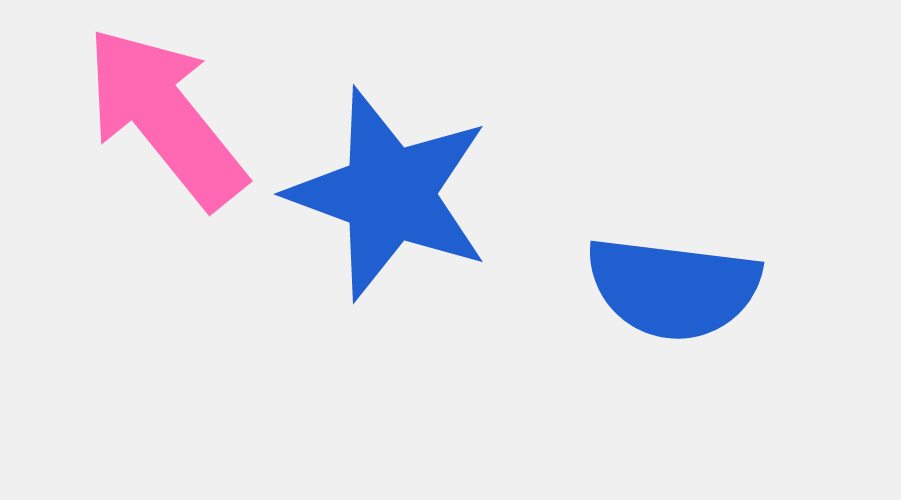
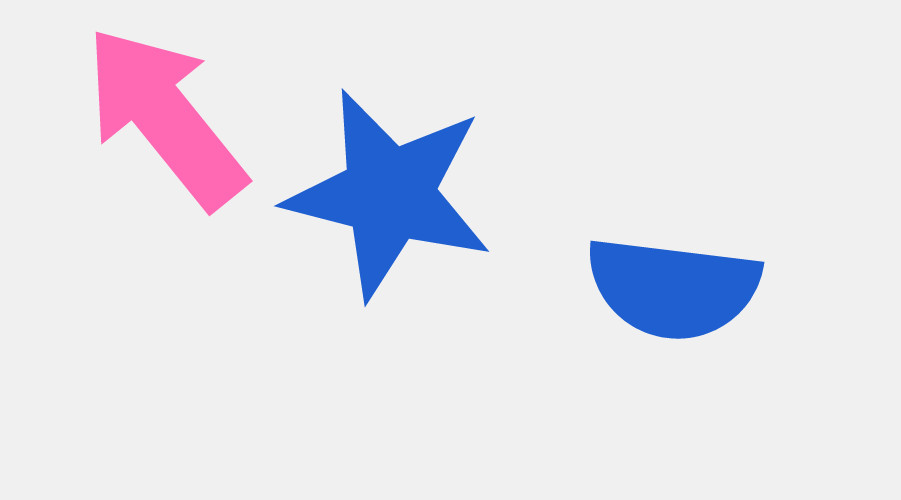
blue star: rotated 6 degrees counterclockwise
